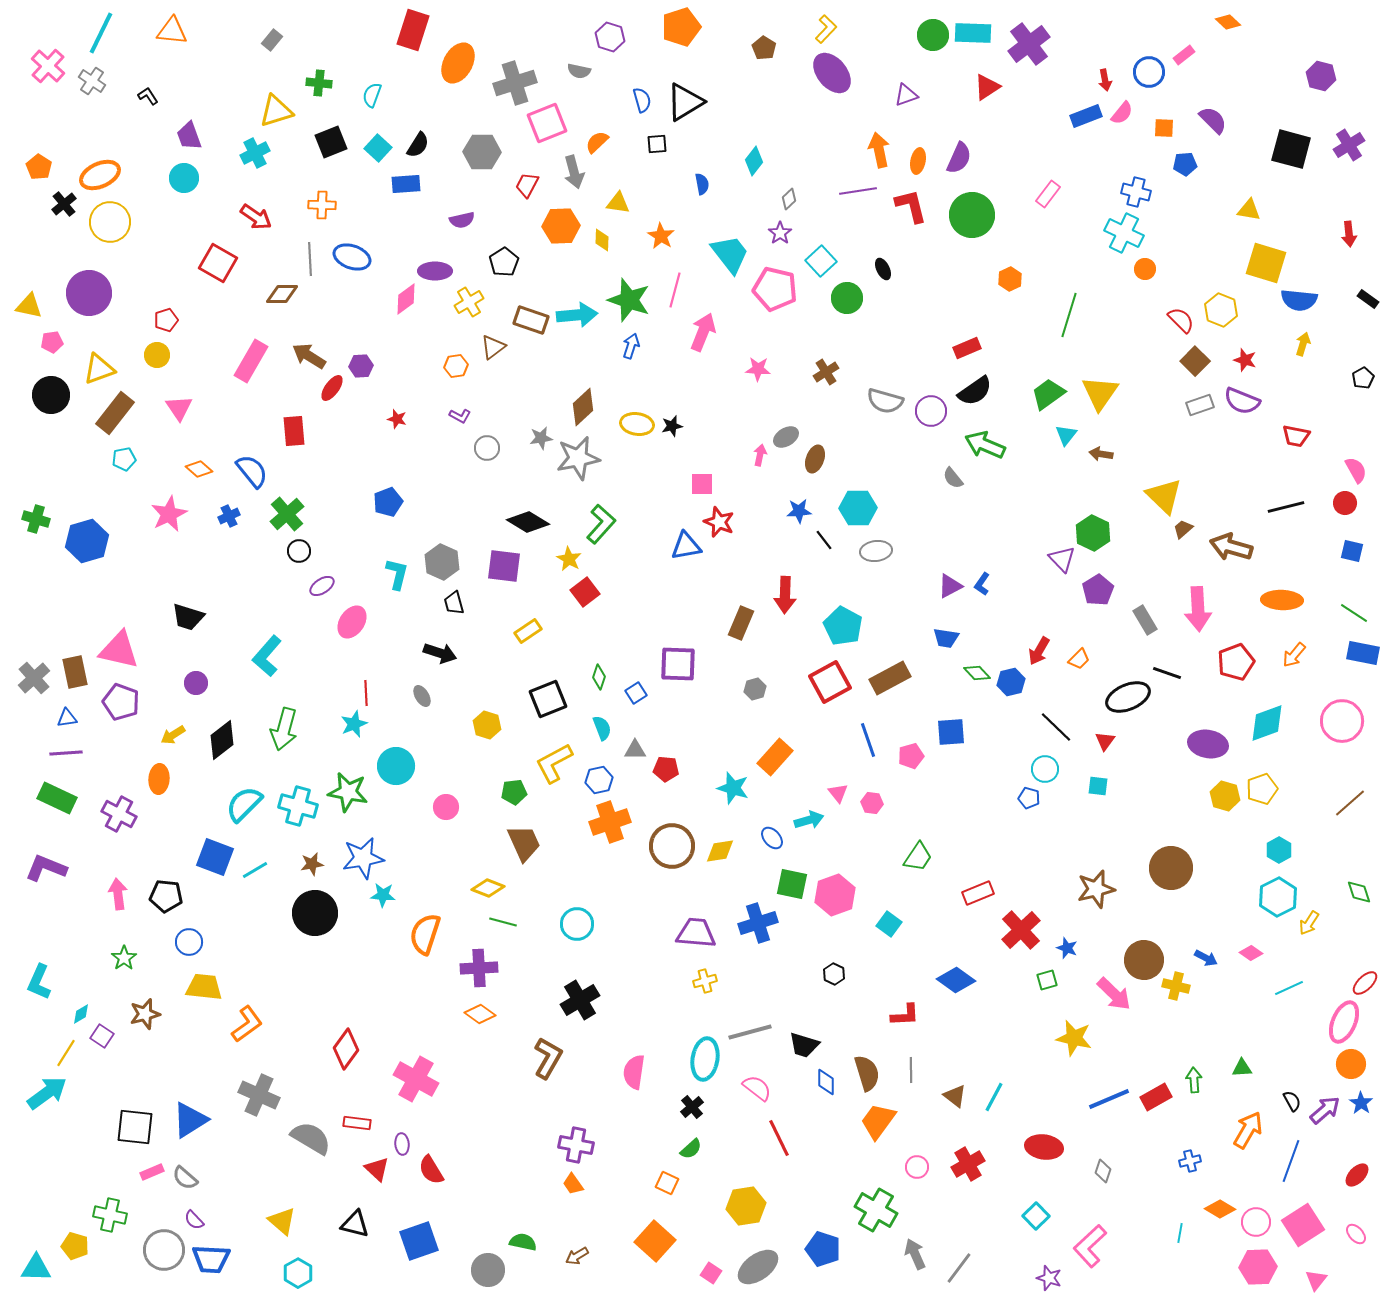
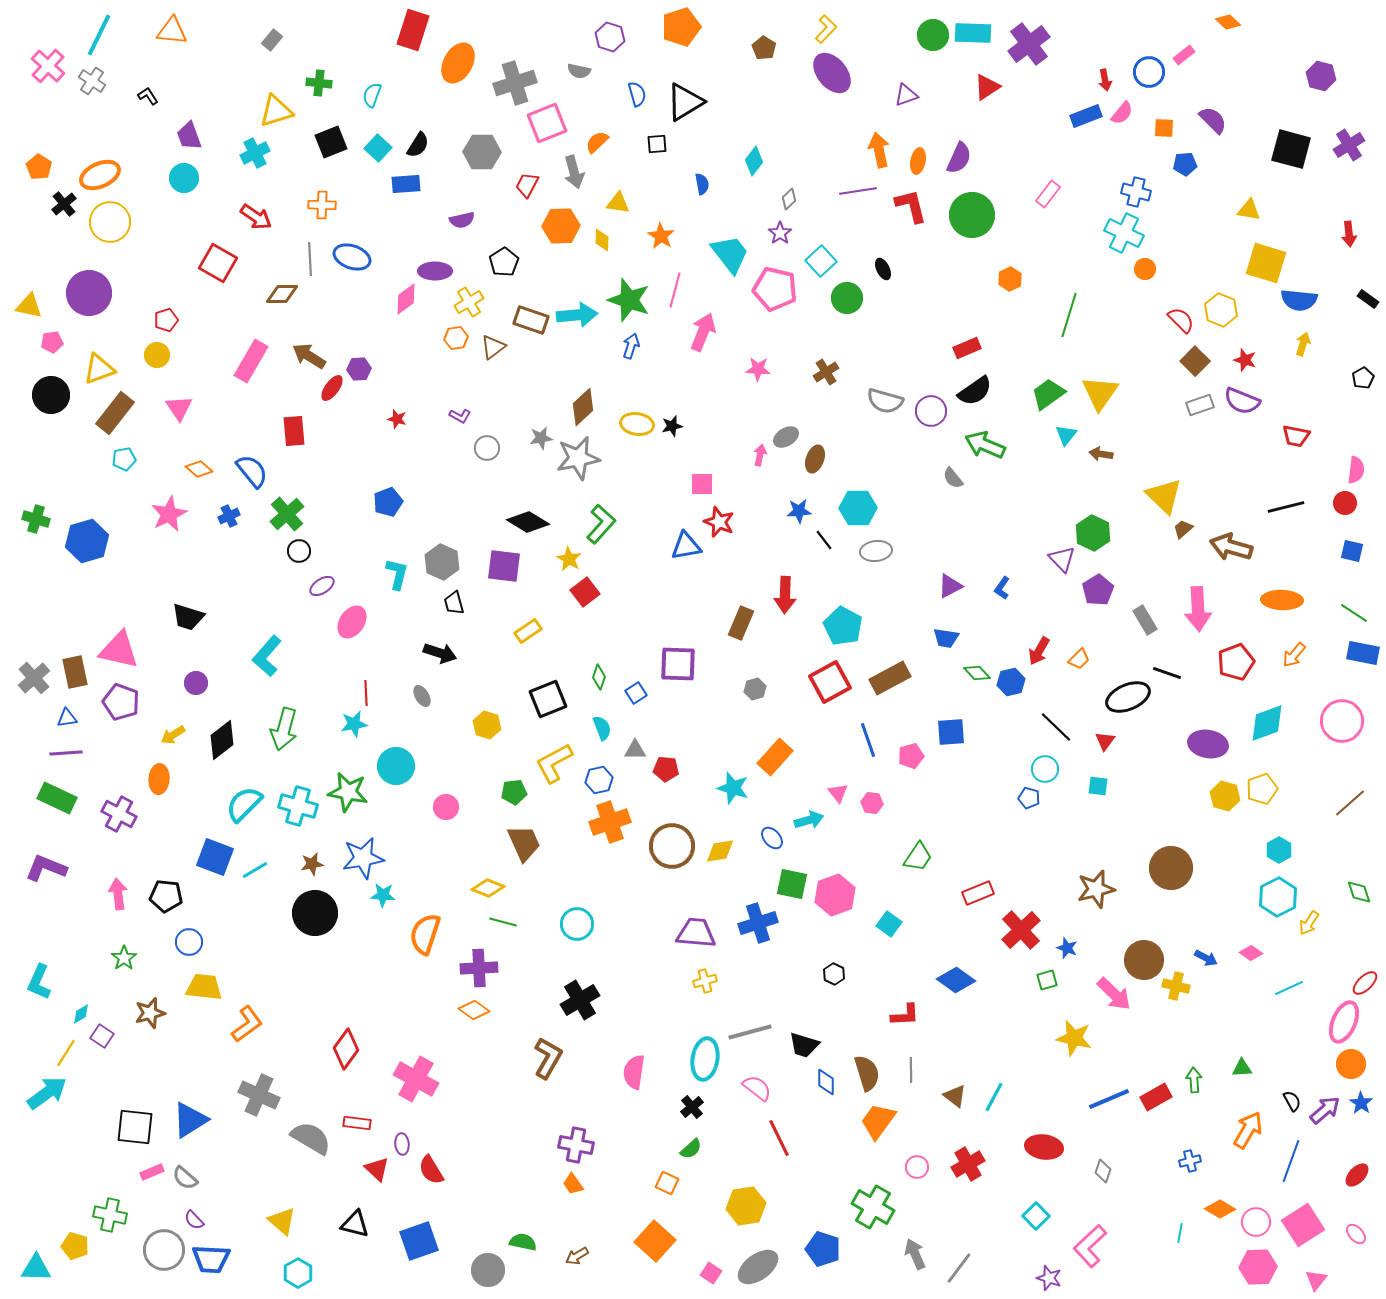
cyan line at (101, 33): moved 2 px left, 2 px down
blue semicircle at (642, 100): moved 5 px left, 6 px up
purple hexagon at (361, 366): moved 2 px left, 3 px down
orange hexagon at (456, 366): moved 28 px up
pink semicircle at (1356, 470): rotated 36 degrees clockwise
blue L-shape at (982, 584): moved 20 px right, 4 px down
cyan star at (354, 724): rotated 12 degrees clockwise
brown star at (145, 1014): moved 5 px right, 1 px up
orange diamond at (480, 1014): moved 6 px left, 4 px up
green cross at (876, 1210): moved 3 px left, 3 px up
